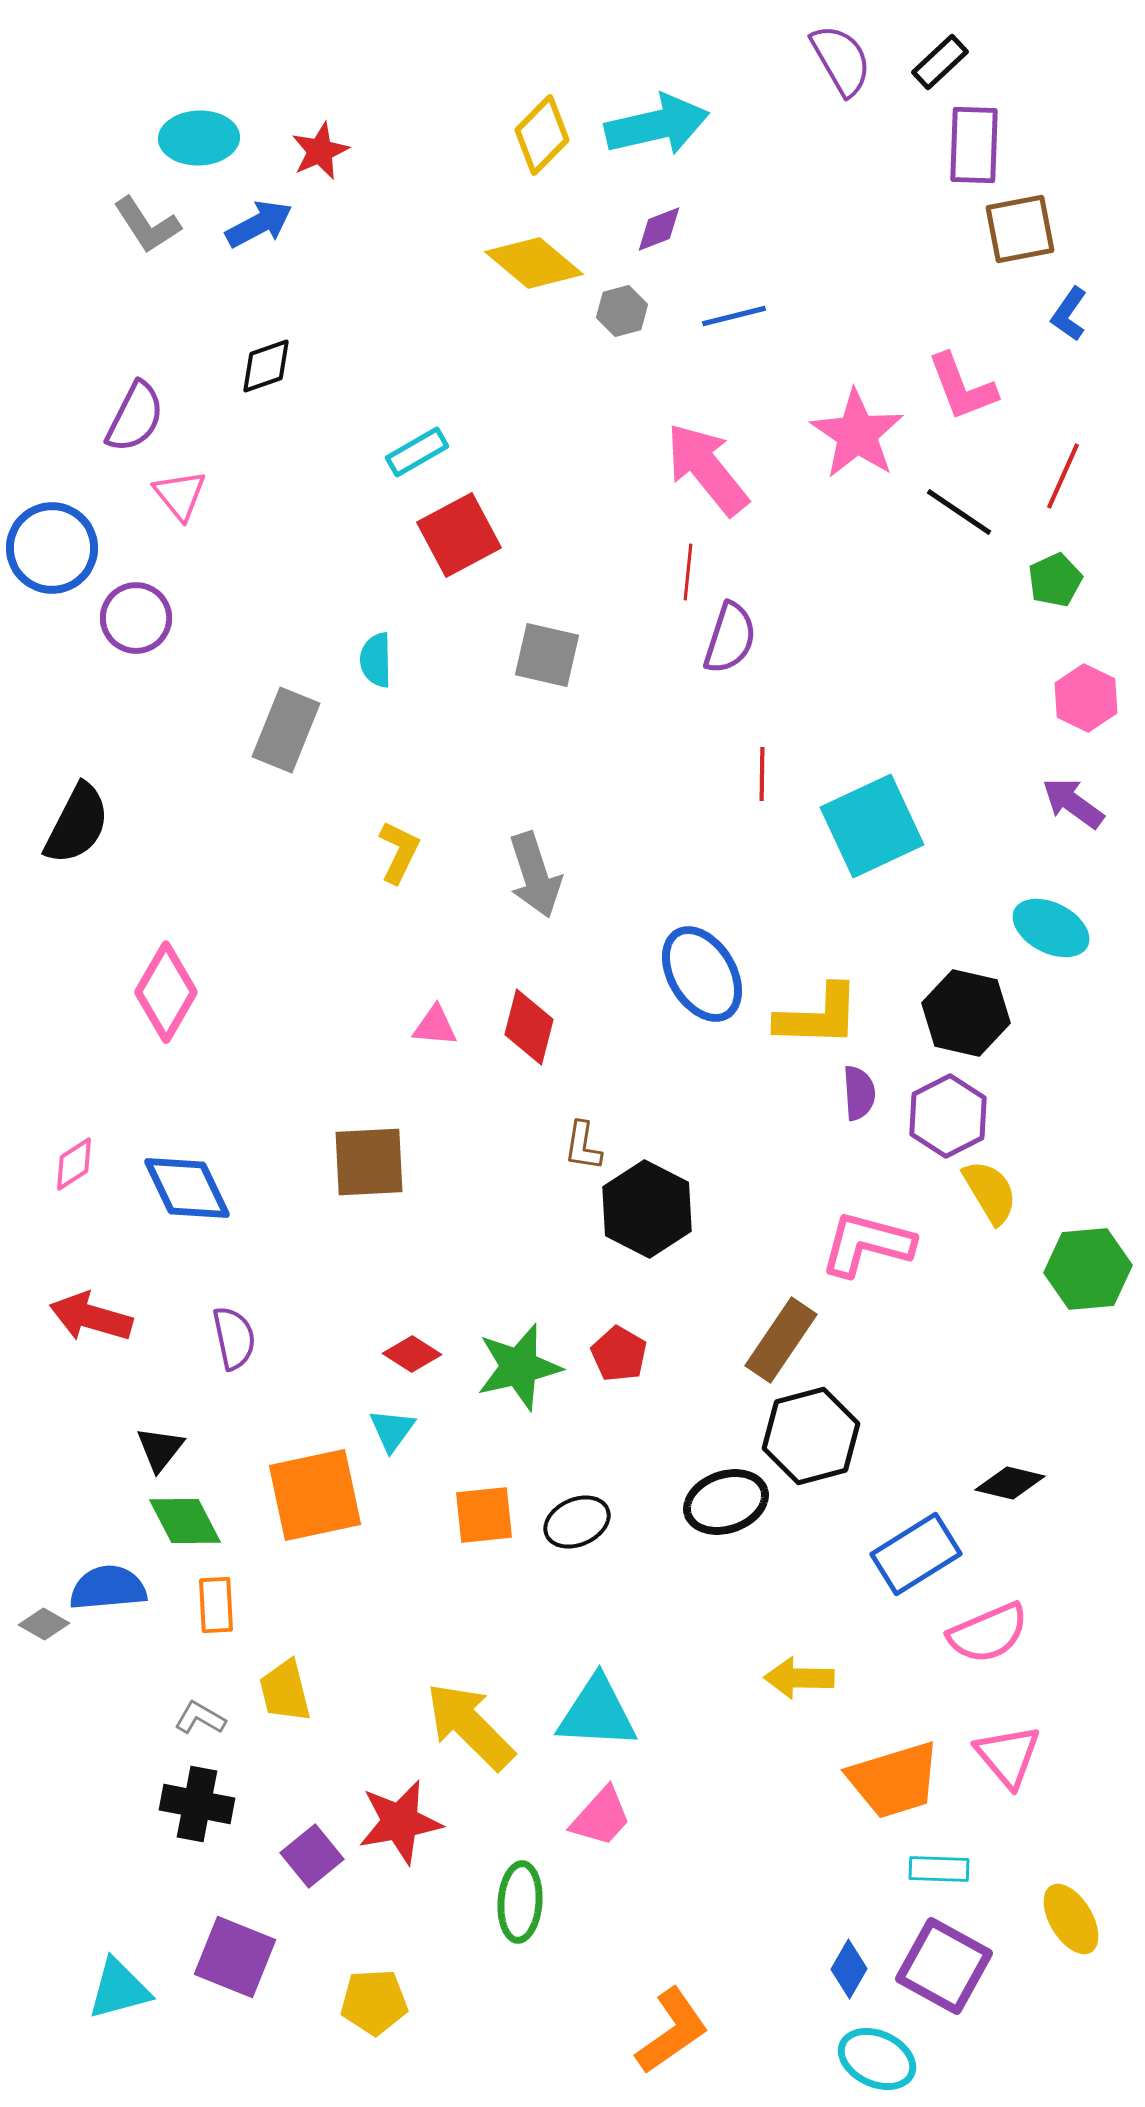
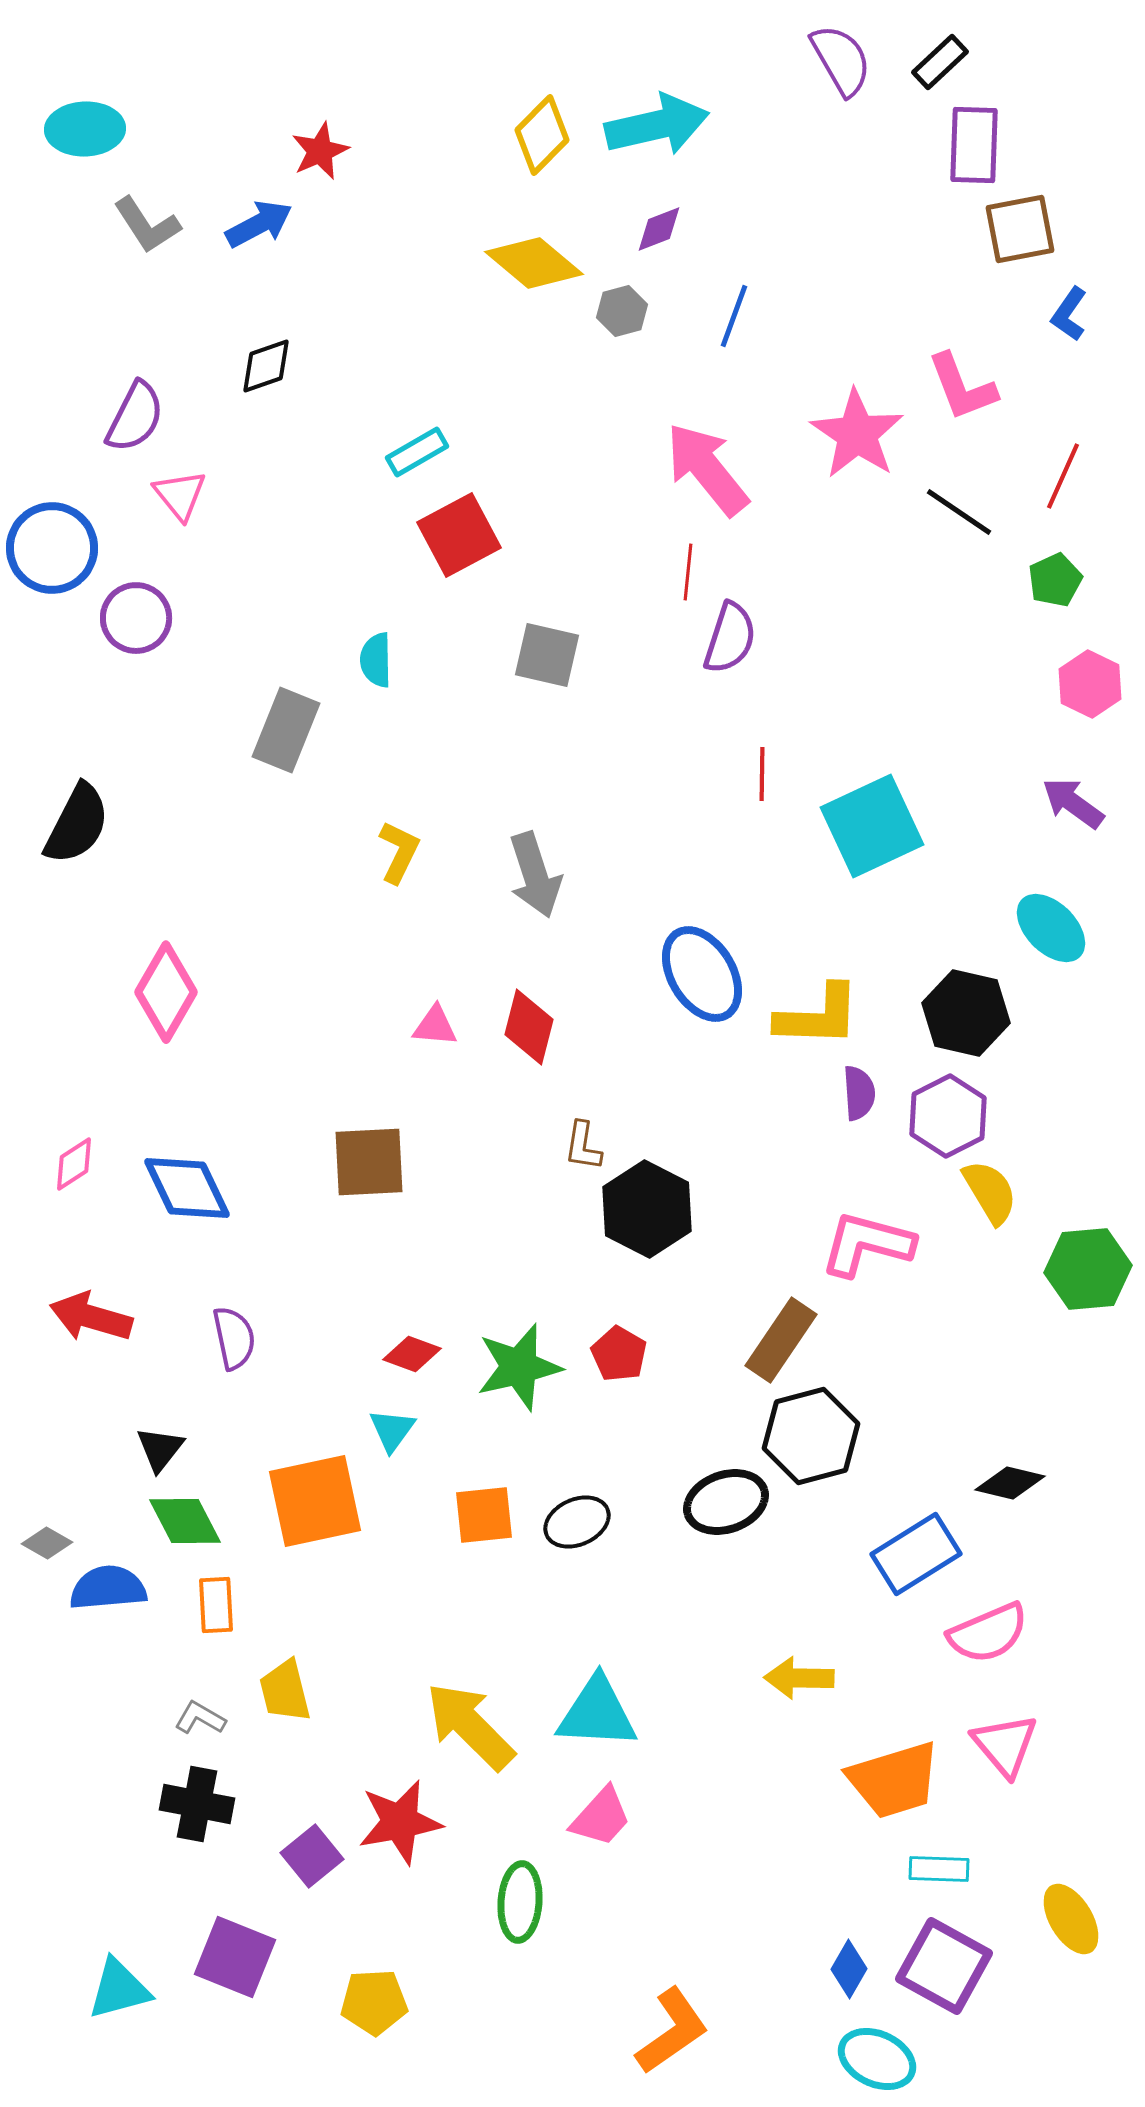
cyan ellipse at (199, 138): moved 114 px left, 9 px up
blue line at (734, 316): rotated 56 degrees counterclockwise
pink hexagon at (1086, 698): moved 4 px right, 14 px up
cyan ellipse at (1051, 928): rotated 18 degrees clockwise
red diamond at (412, 1354): rotated 12 degrees counterclockwise
orange square at (315, 1495): moved 6 px down
gray diamond at (44, 1624): moved 3 px right, 81 px up
pink triangle at (1008, 1756): moved 3 px left, 11 px up
